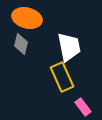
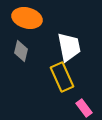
gray diamond: moved 7 px down
pink rectangle: moved 1 px right, 1 px down
